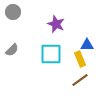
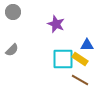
cyan square: moved 12 px right, 5 px down
yellow rectangle: rotated 35 degrees counterclockwise
brown line: rotated 66 degrees clockwise
